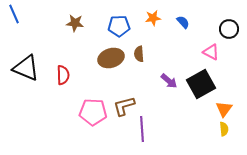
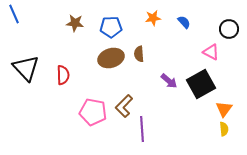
blue semicircle: moved 1 px right
blue pentagon: moved 8 px left, 1 px down
black triangle: rotated 24 degrees clockwise
brown L-shape: rotated 30 degrees counterclockwise
pink pentagon: rotated 8 degrees clockwise
